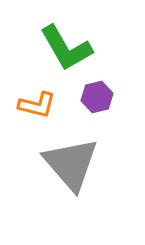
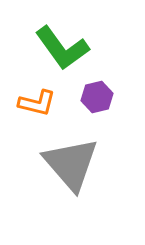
green L-shape: moved 4 px left; rotated 6 degrees counterclockwise
orange L-shape: moved 2 px up
